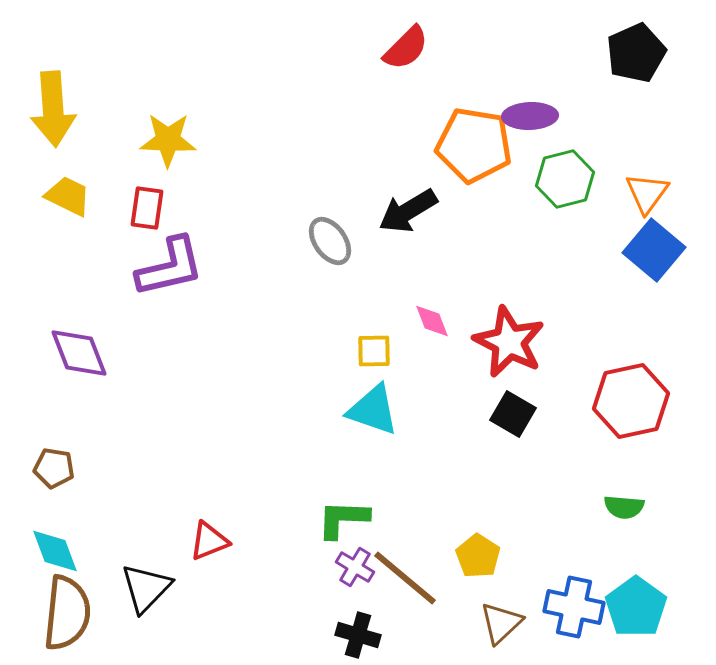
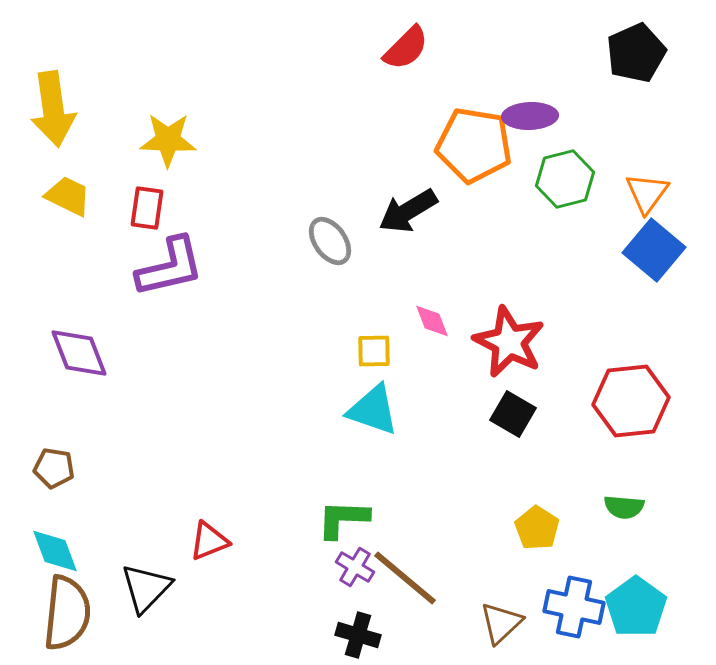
yellow arrow: rotated 4 degrees counterclockwise
red hexagon: rotated 6 degrees clockwise
yellow pentagon: moved 59 px right, 28 px up
